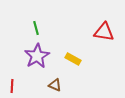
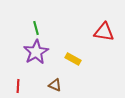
purple star: moved 1 px left, 4 px up
red line: moved 6 px right
